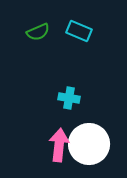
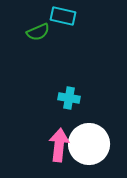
cyan rectangle: moved 16 px left, 15 px up; rotated 10 degrees counterclockwise
